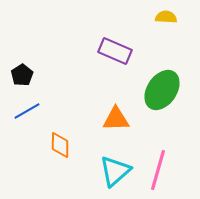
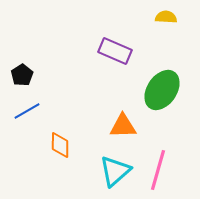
orange triangle: moved 7 px right, 7 px down
